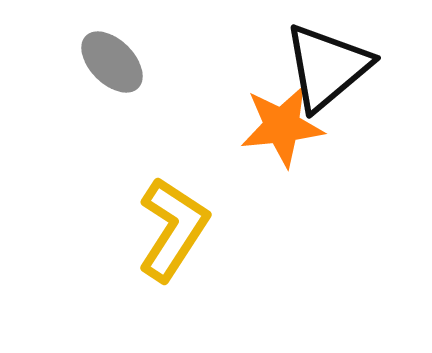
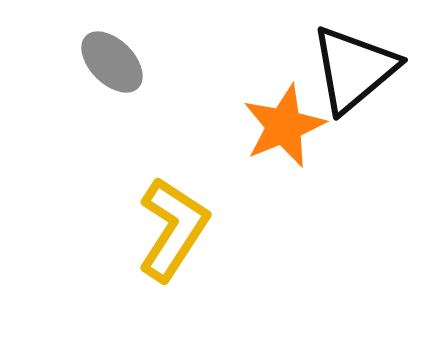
black triangle: moved 27 px right, 2 px down
orange star: moved 2 px right; rotated 16 degrees counterclockwise
